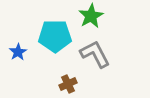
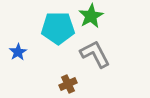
cyan pentagon: moved 3 px right, 8 px up
